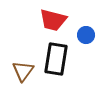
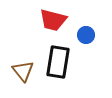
black rectangle: moved 2 px right, 3 px down
brown triangle: rotated 15 degrees counterclockwise
